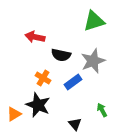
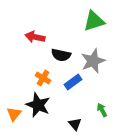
orange triangle: rotated 21 degrees counterclockwise
